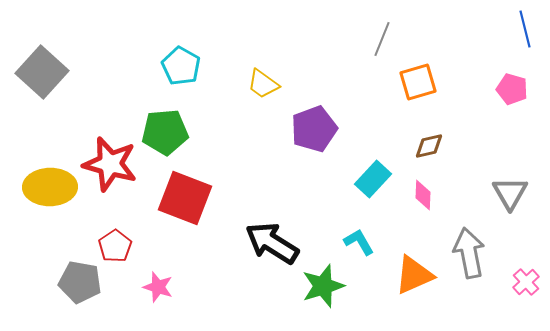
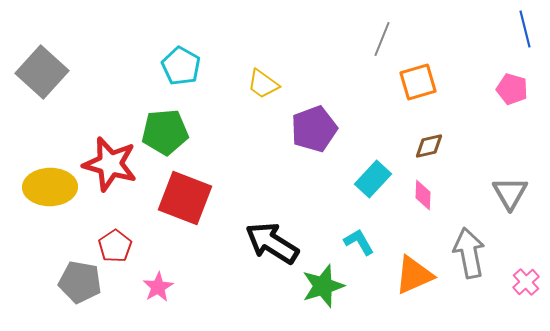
pink star: rotated 24 degrees clockwise
